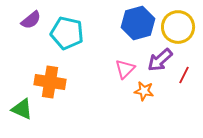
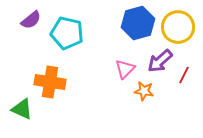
purple arrow: moved 1 px down
